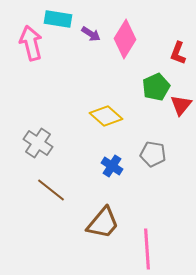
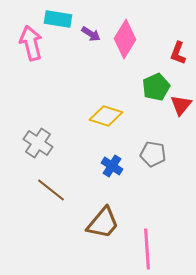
yellow diamond: rotated 24 degrees counterclockwise
